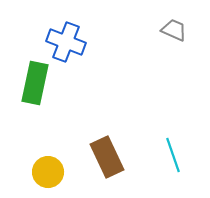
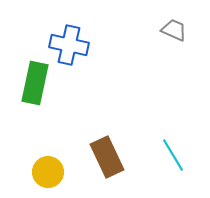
blue cross: moved 3 px right, 3 px down; rotated 9 degrees counterclockwise
cyan line: rotated 12 degrees counterclockwise
